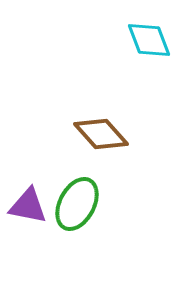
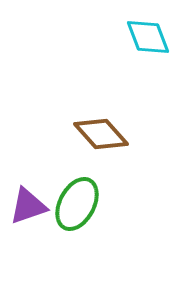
cyan diamond: moved 1 px left, 3 px up
purple triangle: rotated 30 degrees counterclockwise
